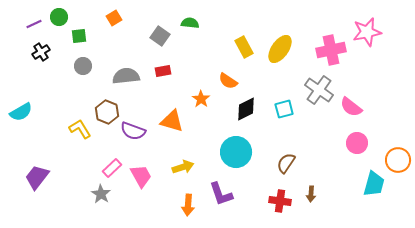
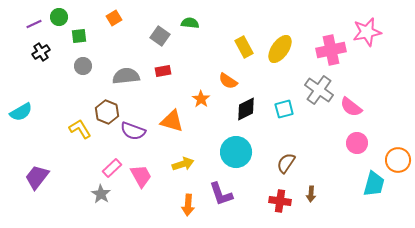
yellow arrow: moved 3 px up
